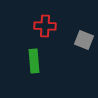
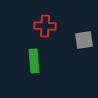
gray square: rotated 30 degrees counterclockwise
